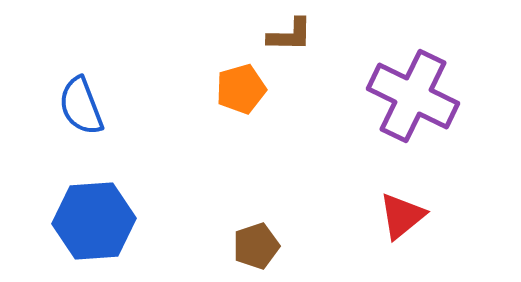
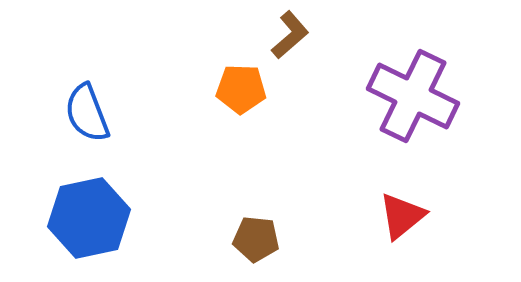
brown L-shape: rotated 42 degrees counterclockwise
orange pentagon: rotated 18 degrees clockwise
blue semicircle: moved 6 px right, 7 px down
blue hexagon: moved 5 px left, 3 px up; rotated 8 degrees counterclockwise
brown pentagon: moved 7 px up; rotated 24 degrees clockwise
